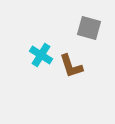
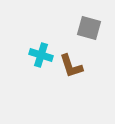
cyan cross: rotated 15 degrees counterclockwise
